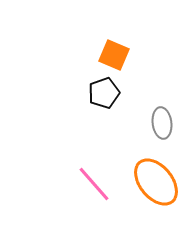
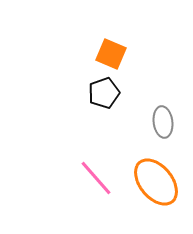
orange square: moved 3 px left, 1 px up
gray ellipse: moved 1 px right, 1 px up
pink line: moved 2 px right, 6 px up
